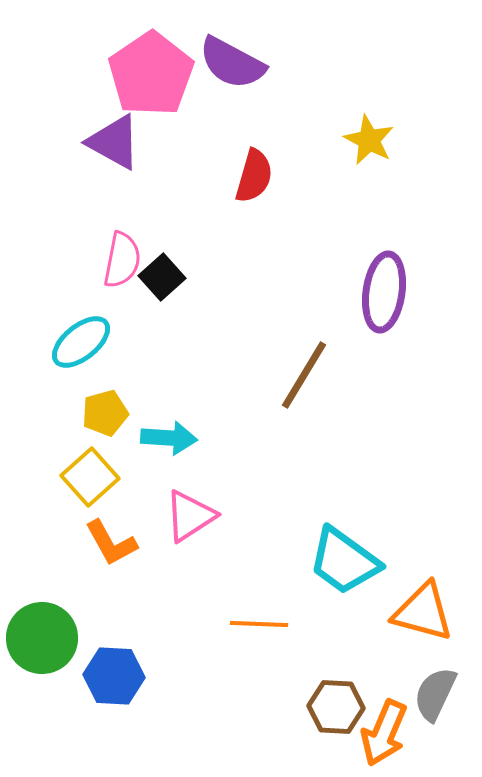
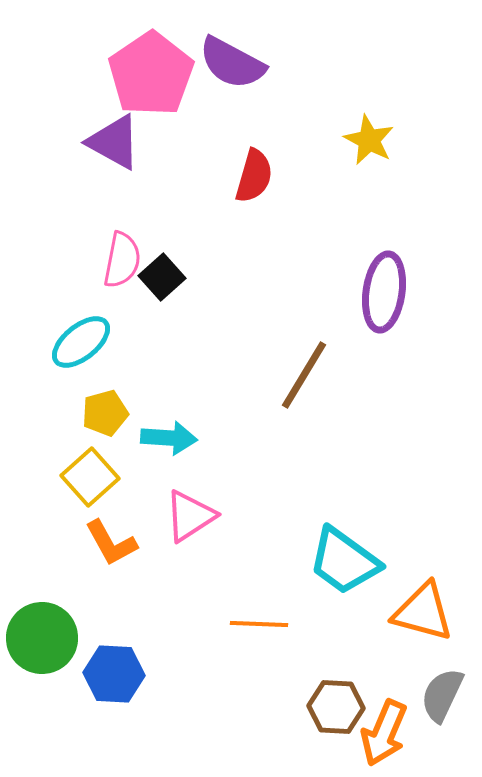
blue hexagon: moved 2 px up
gray semicircle: moved 7 px right, 1 px down
